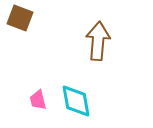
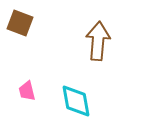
brown square: moved 5 px down
pink trapezoid: moved 11 px left, 9 px up
